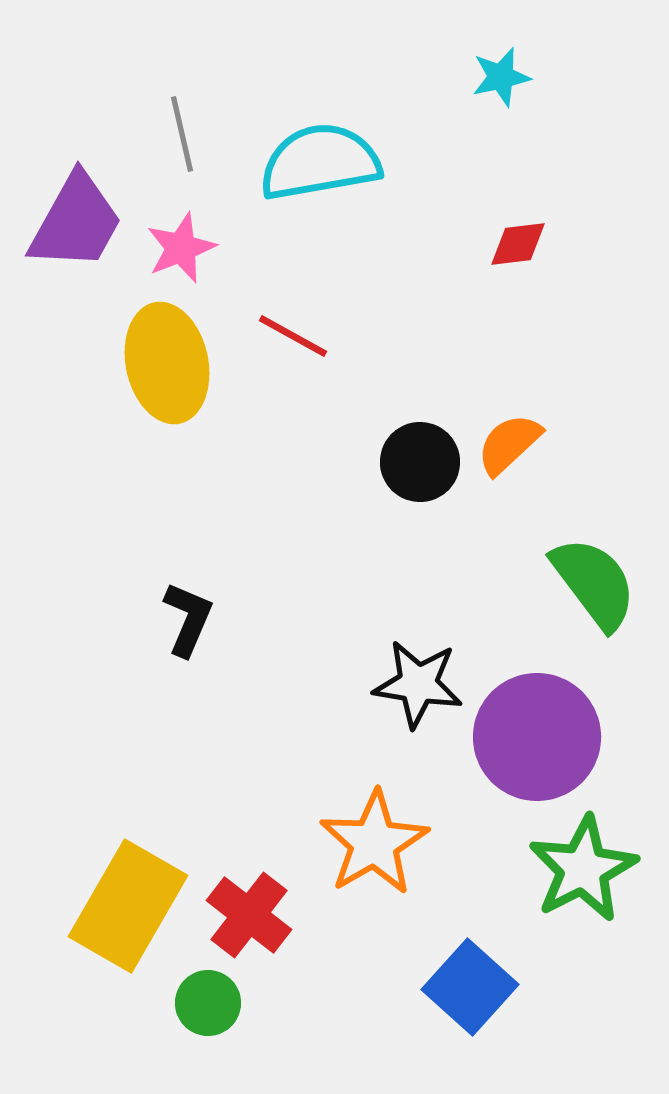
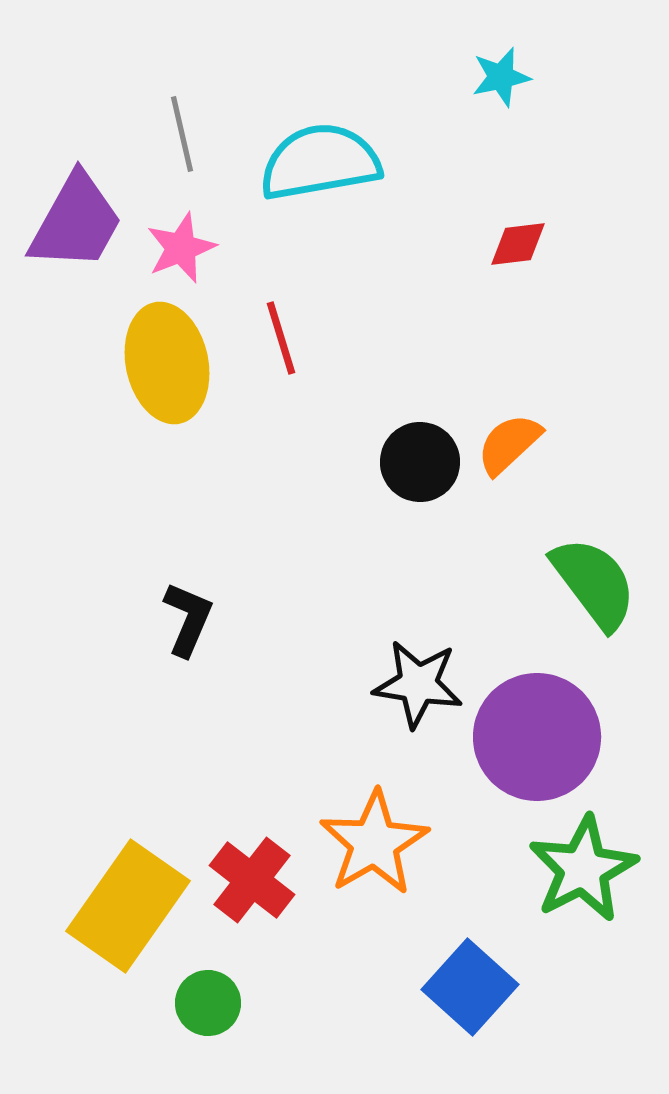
red line: moved 12 px left, 2 px down; rotated 44 degrees clockwise
yellow rectangle: rotated 5 degrees clockwise
red cross: moved 3 px right, 35 px up
